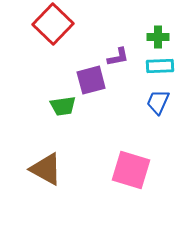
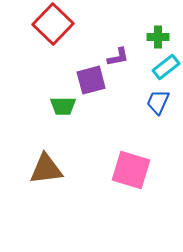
cyan rectangle: moved 6 px right, 1 px down; rotated 36 degrees counterclockwise
green trapezoid: rotated 8 degrees clockwise
brown triangle: rotated 36 degrees counterclockwise
